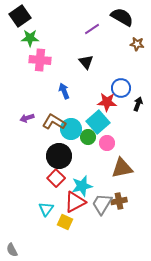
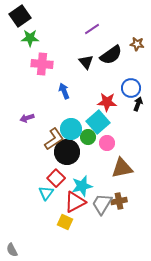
black semicircle: moved 11 px left, 38 px down; rotated 115 degrees clockwise
pink cross: moved 2 px right, 4 px down
blue circle: moved 10 px right
brown L-shape: moved 17 px down; rotated 115 degrees clockwise
black circle: moved 8 px right, 4 px up
cyan triangle: moved 16 px up
